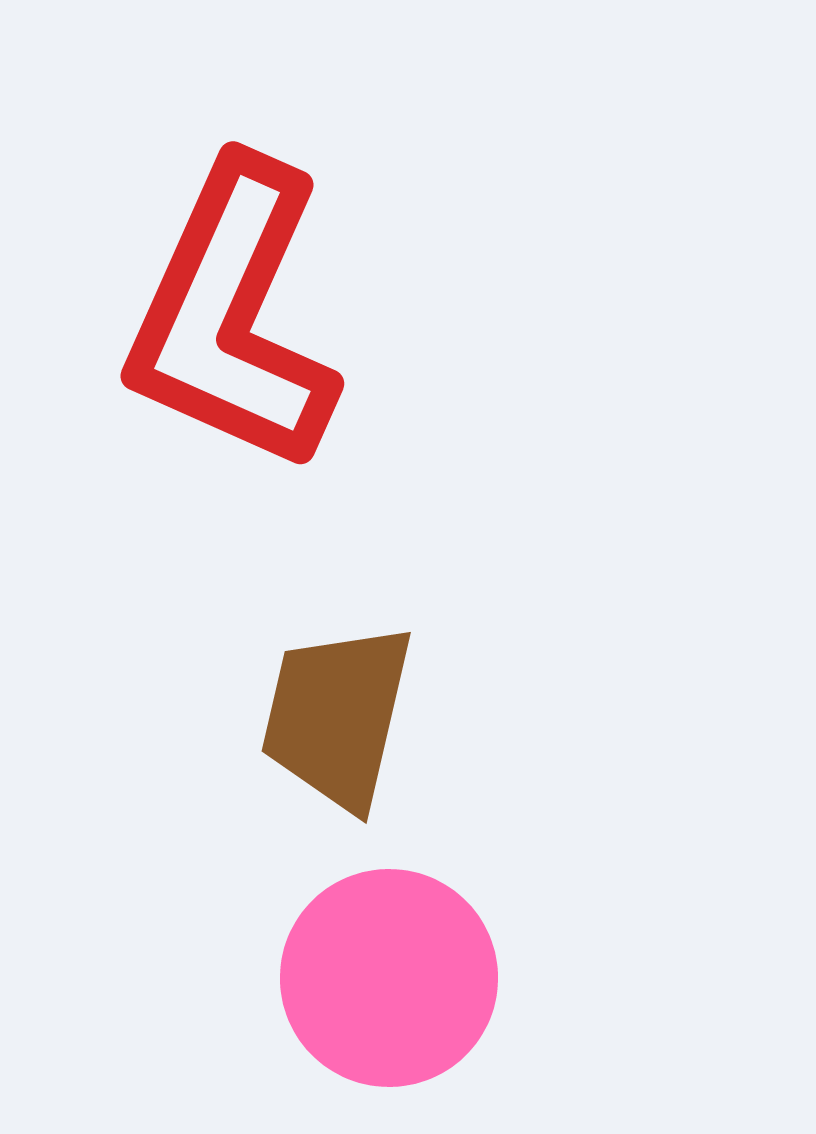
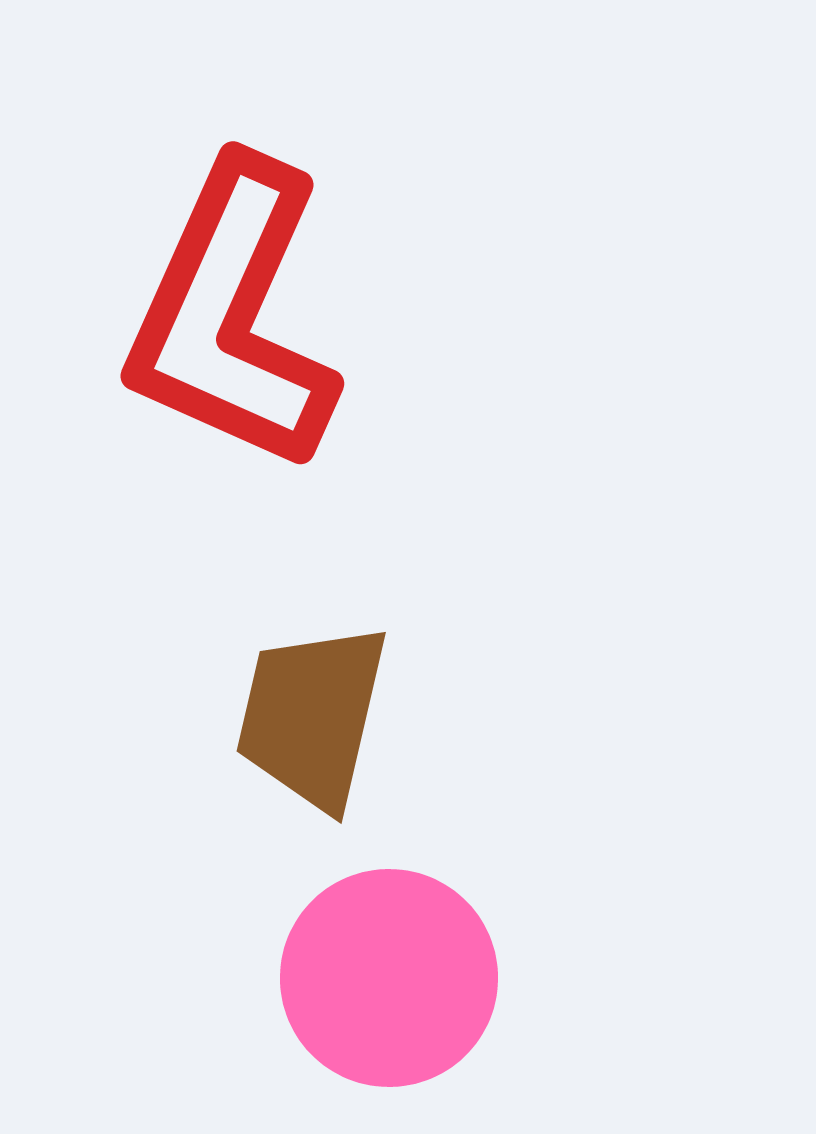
brown trapezoid: moved 25 px left
